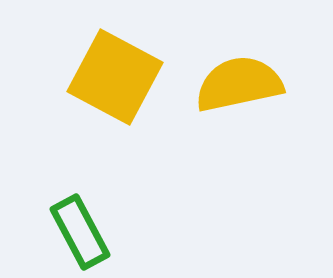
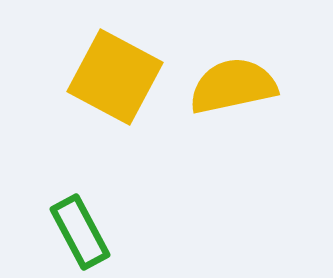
yellow semicircle: moved 6 px left, 2 px down
